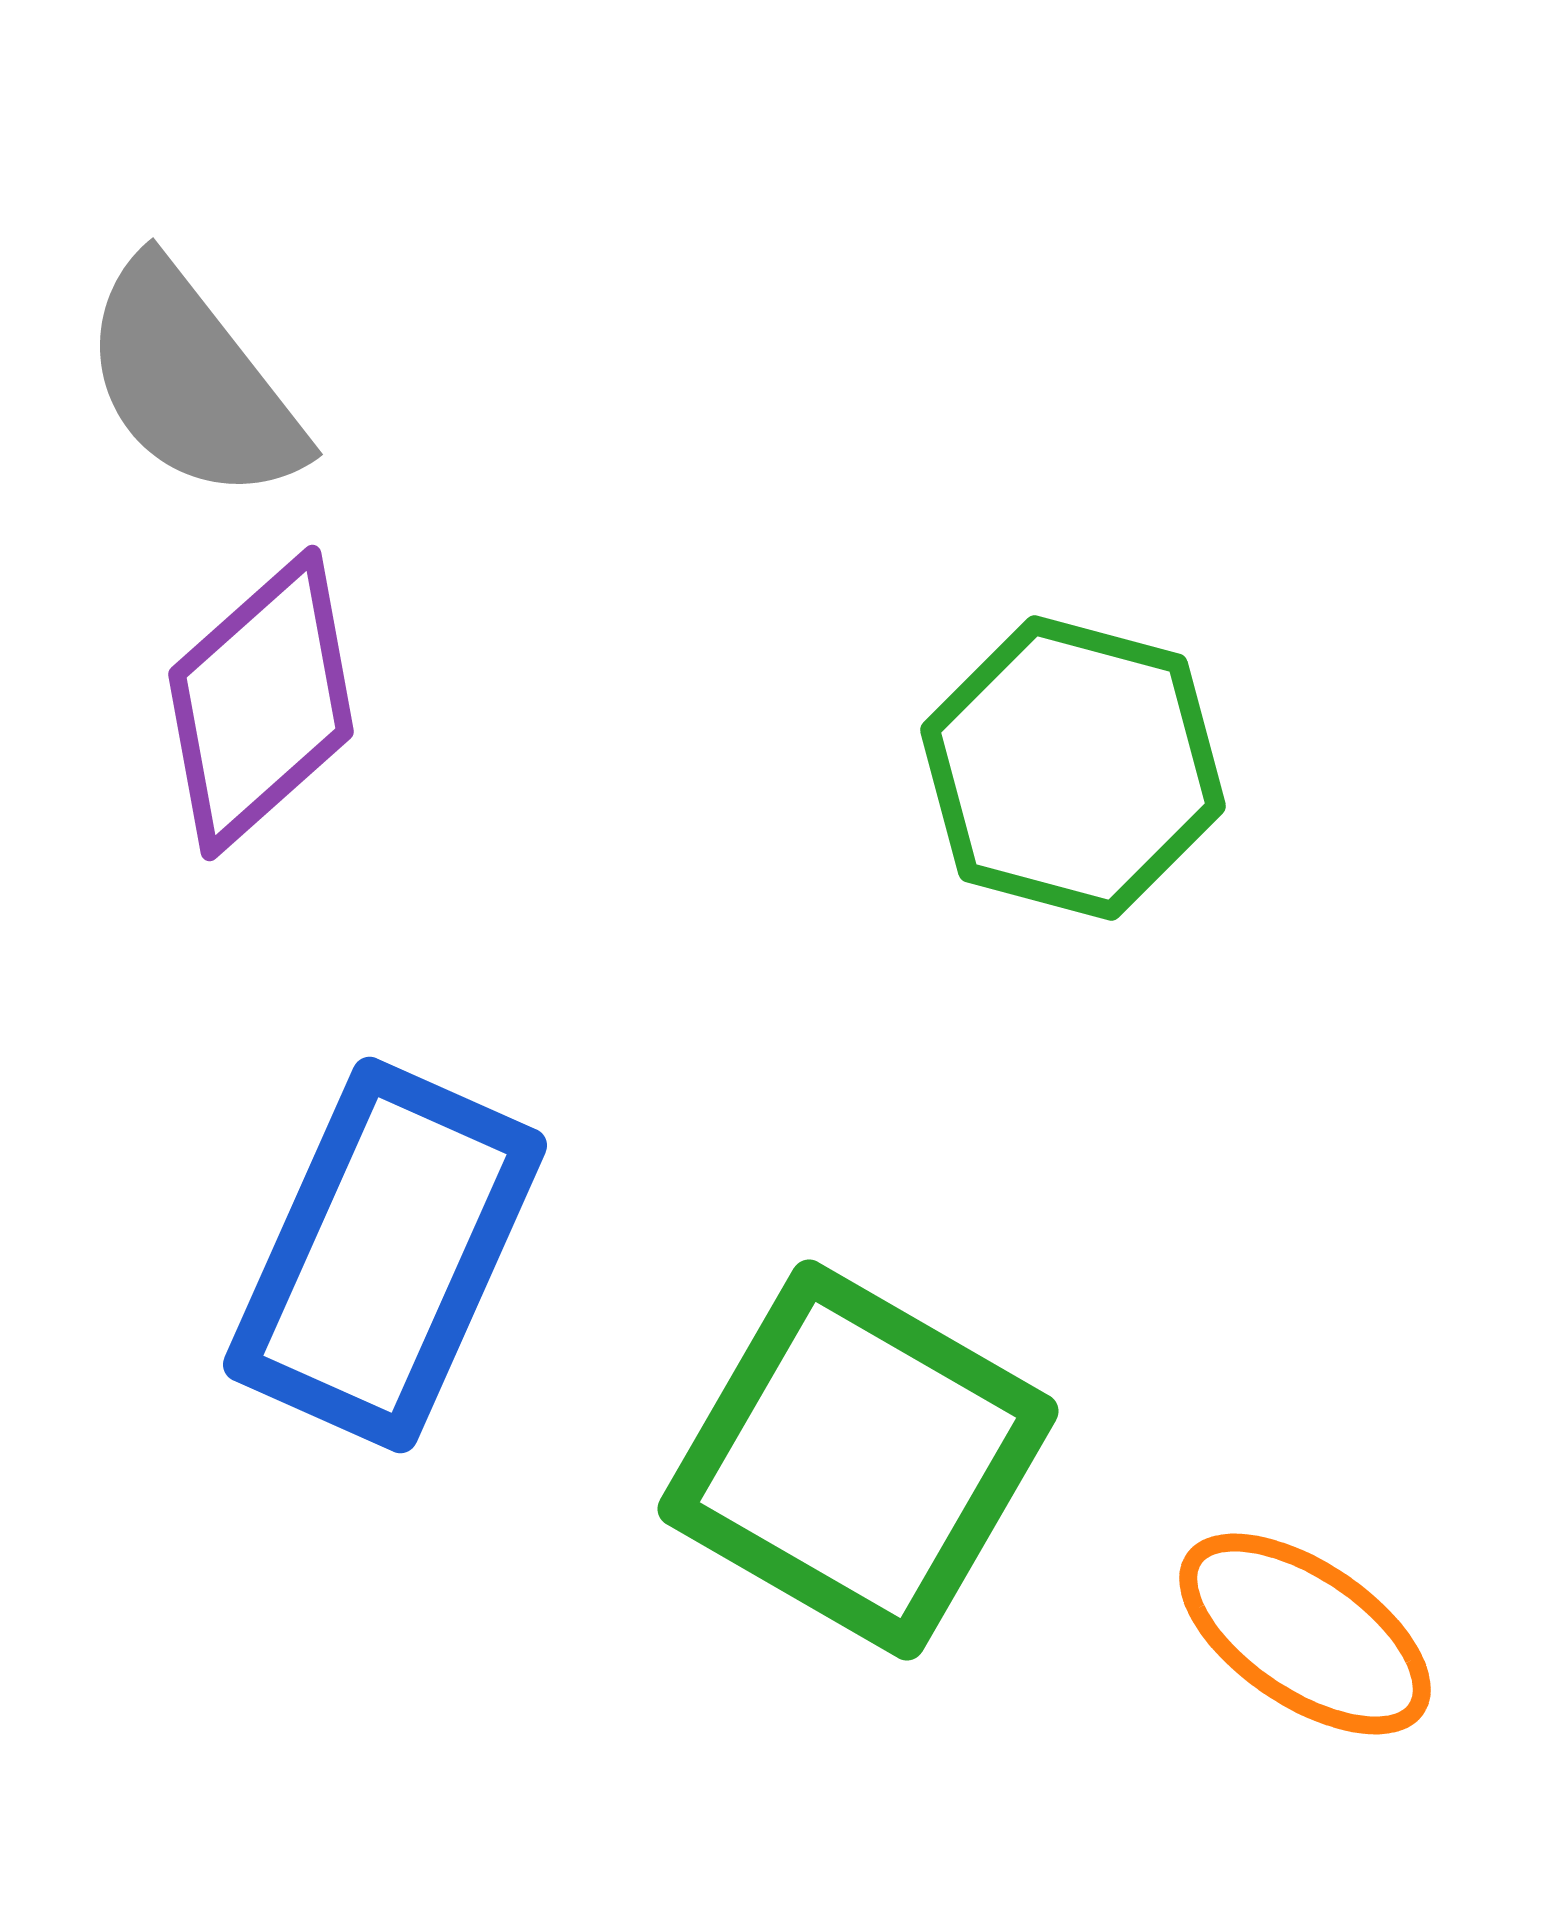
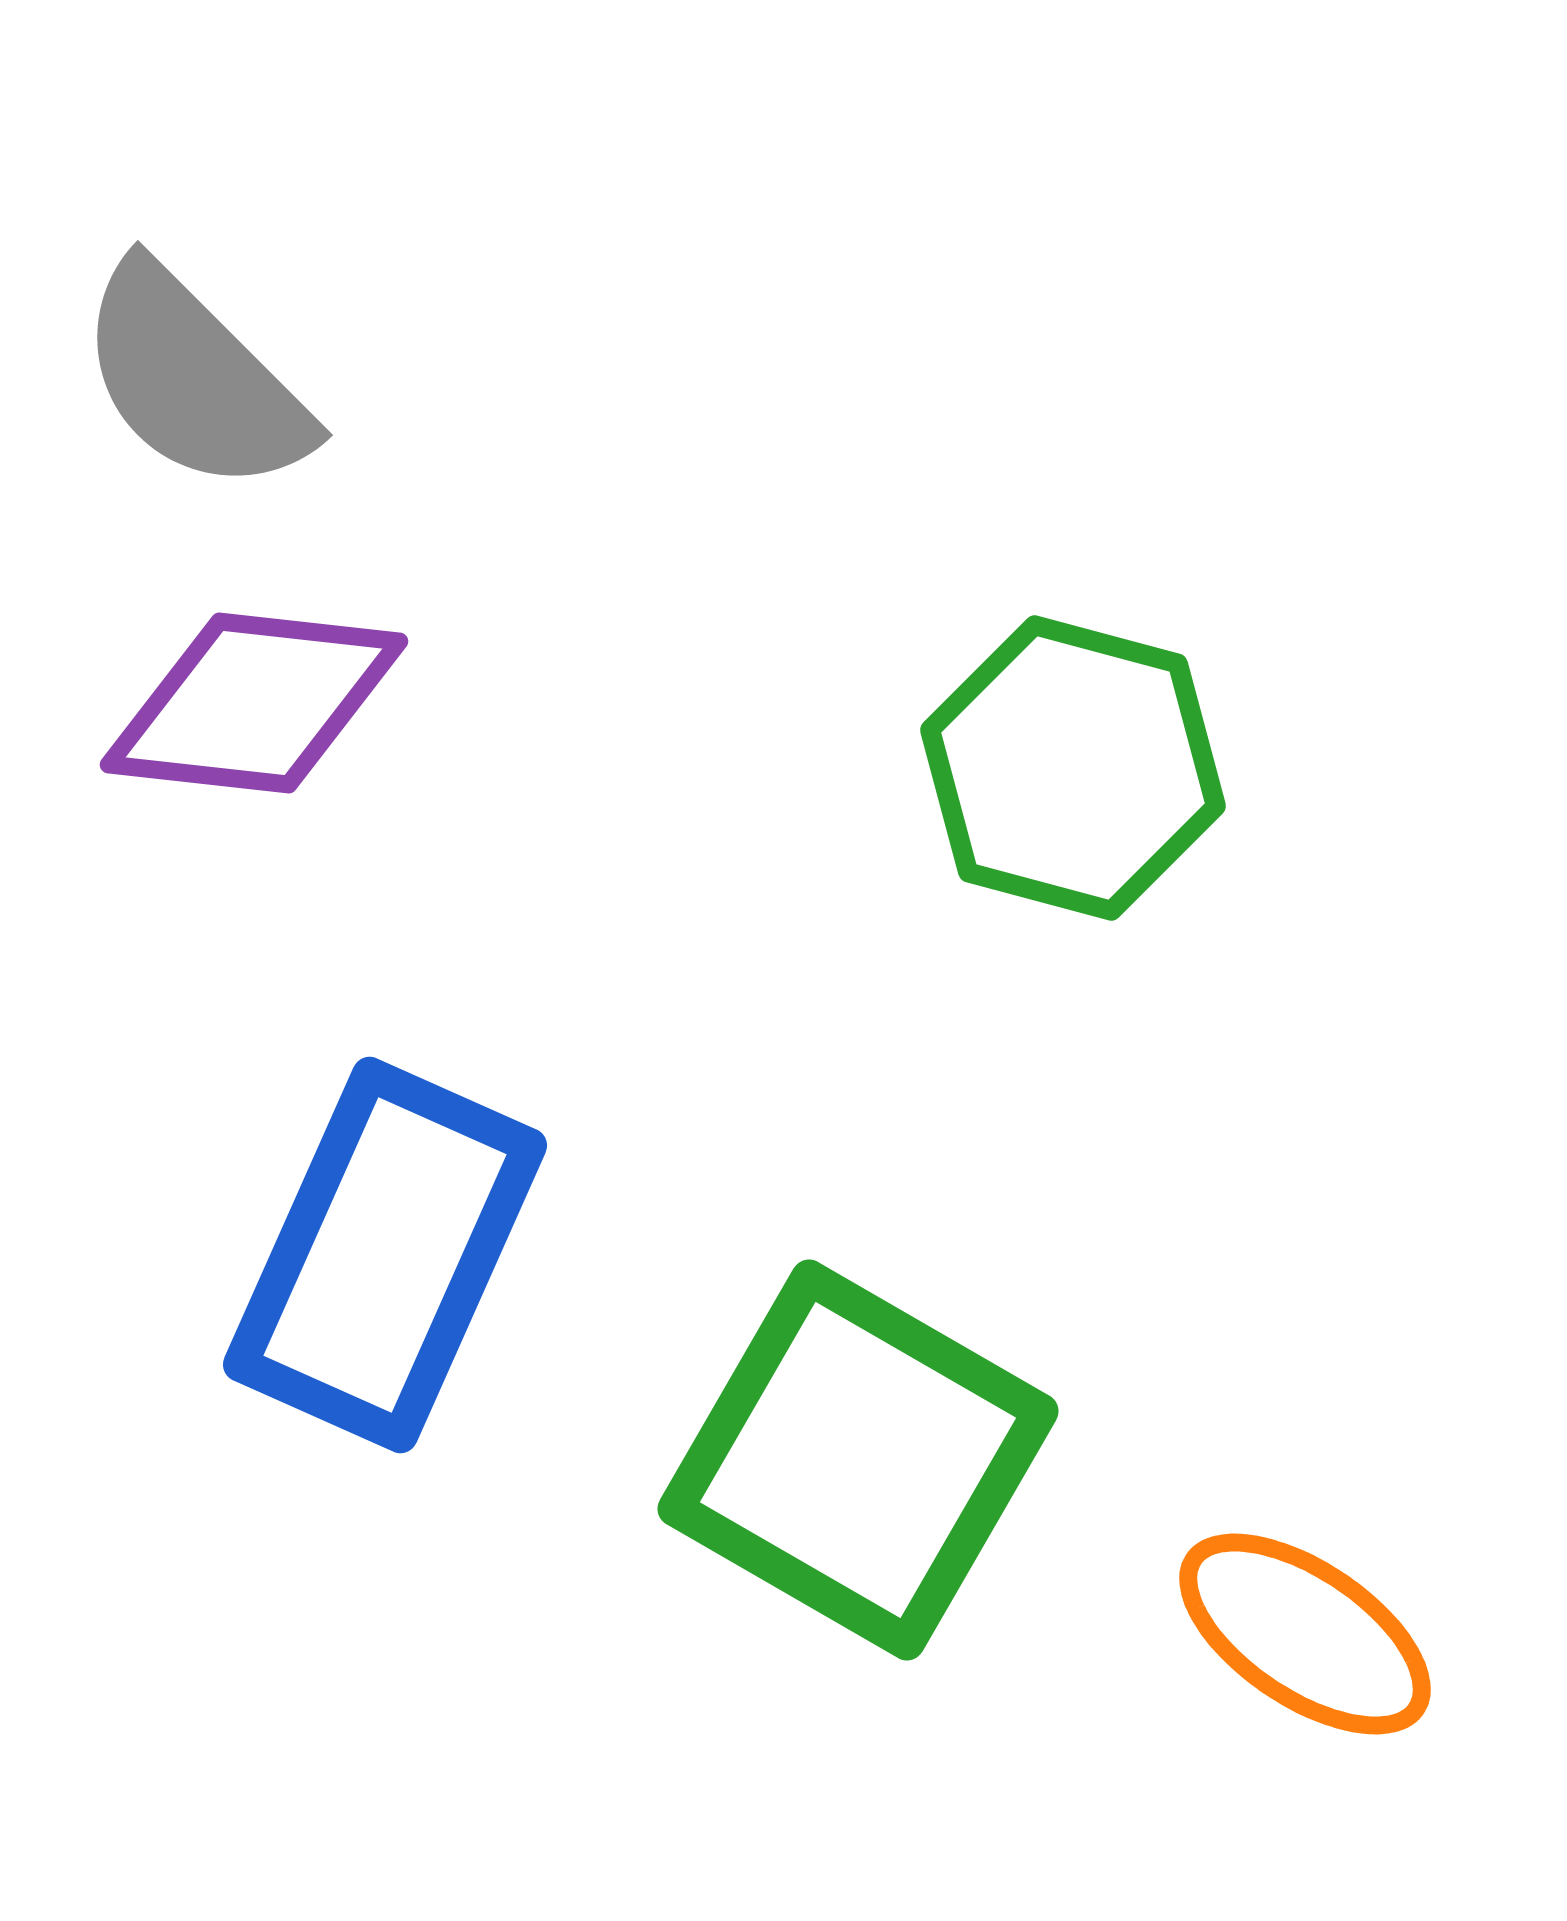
gray semicircle: moved 2 px right, 3 px up; rotated 7 degrees counterclockwise
purple diamond: moved 7 px left; rotated 48 degrees clockwise
